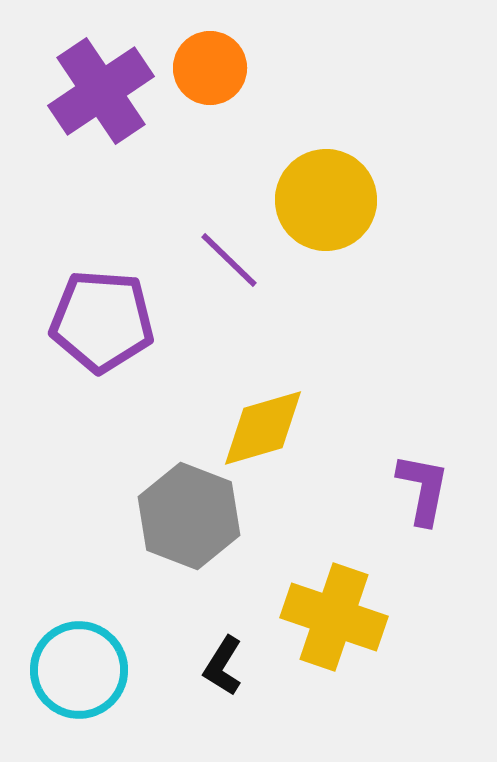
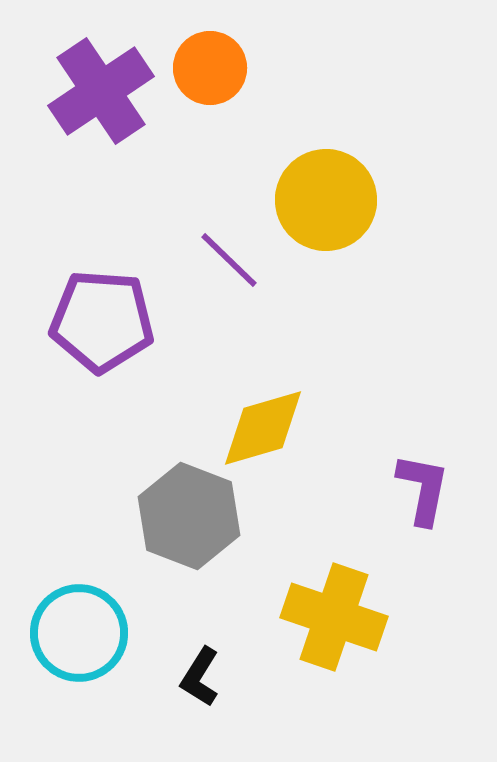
black L-shape: moved 23 px left, 11 px down
cyan circle: moved 37 px up
